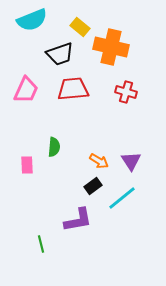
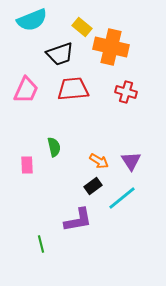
yellow rectangle: moved 2 px right
green semicircle: rotated 18 degrees counterclockwise
